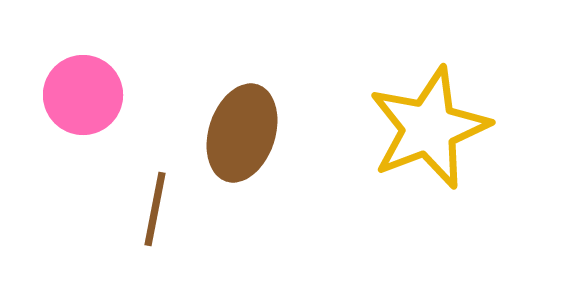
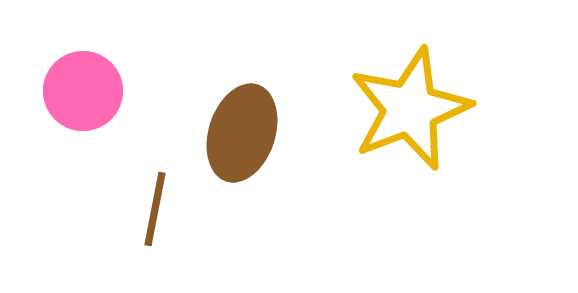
pink circle: moved 4 px up
yellow star: moved 19 px left, 19 px up
